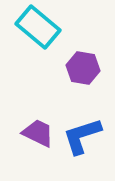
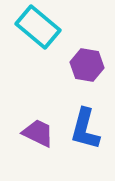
purple hexagon: moved 4 px right, 3 px up
blue L-shape: moved 3 px right, 7 px up; rotated 57 degrees counterclockwise
